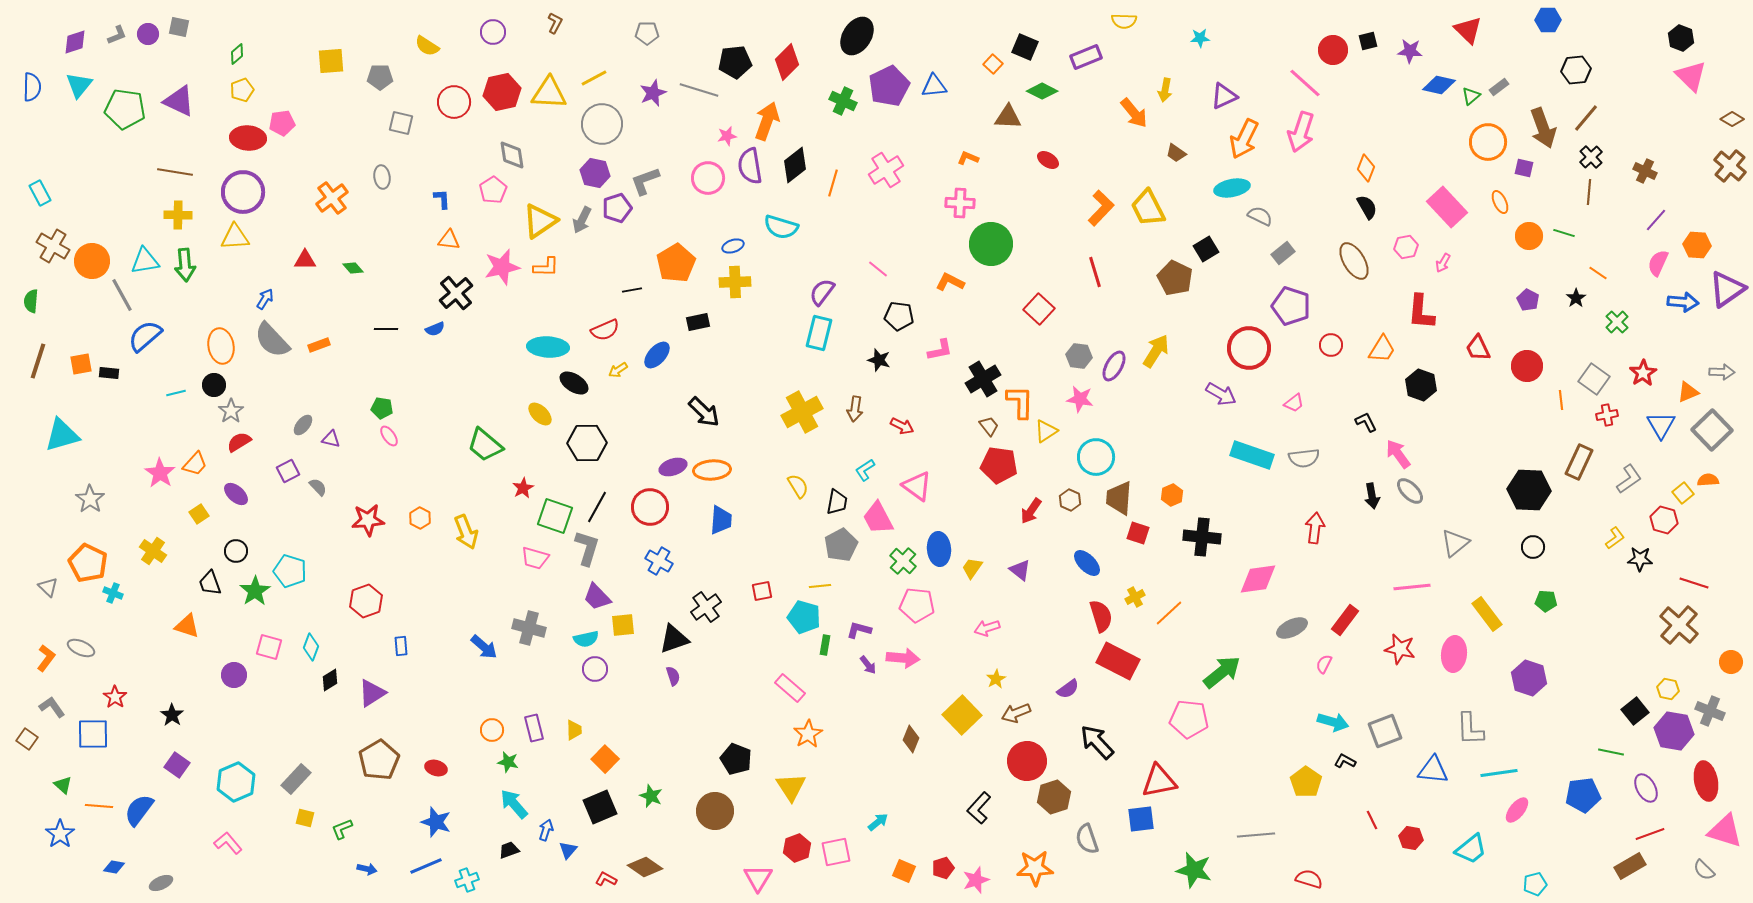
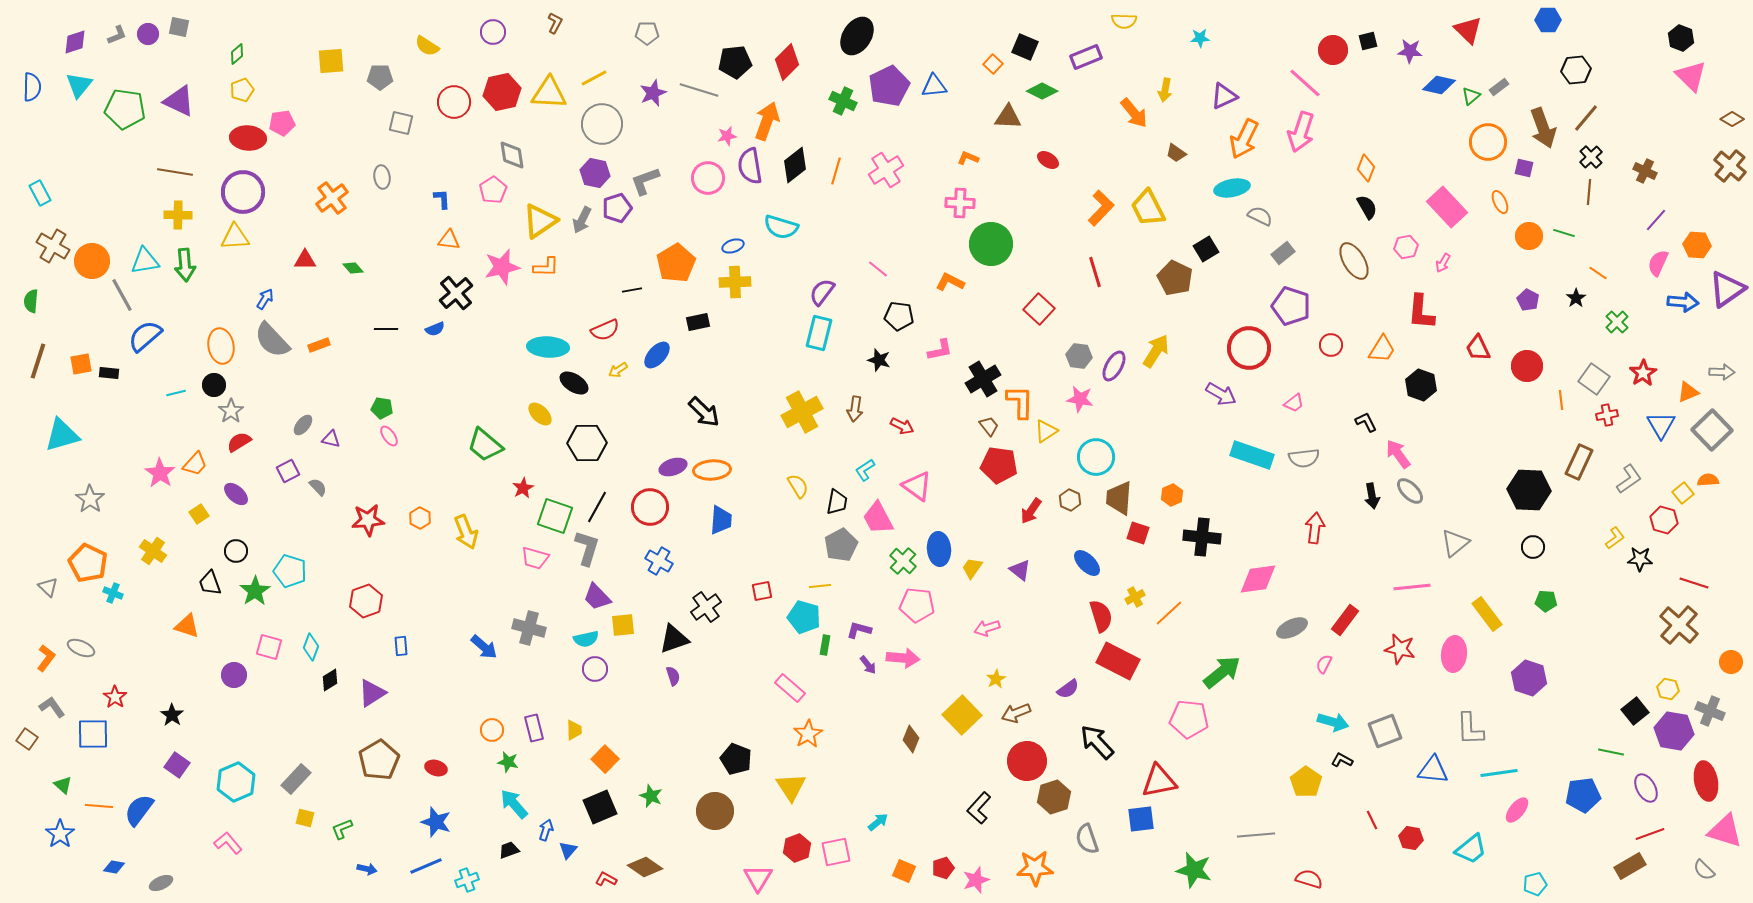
orange line at (833, 183): moved 3 px right, 12 px up
black L-shape at (1345, 761): moved 3 px left, 1 px up
